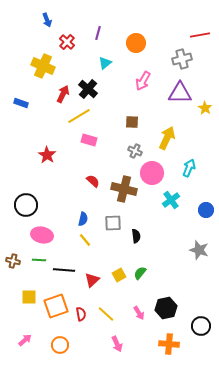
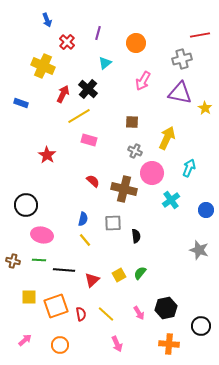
purple triangle at (180, 93): rotated 10 degrees clockwise
